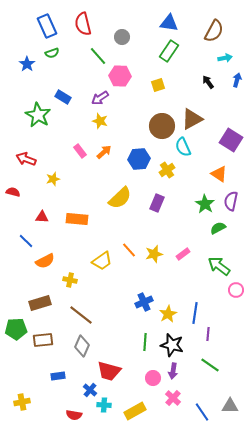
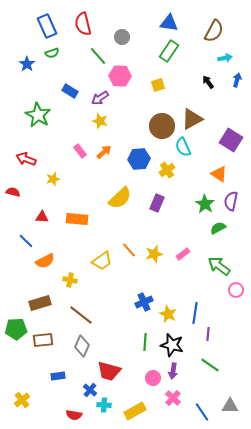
blue rectangle at (63, 97): moved 7 px right, 6 px up
yellow star at (168, 314): rotated 18 degrees counterclockwise
yellow cross at (22, 402): moved 2 px up; rotated 28 degrees counterclockwise
